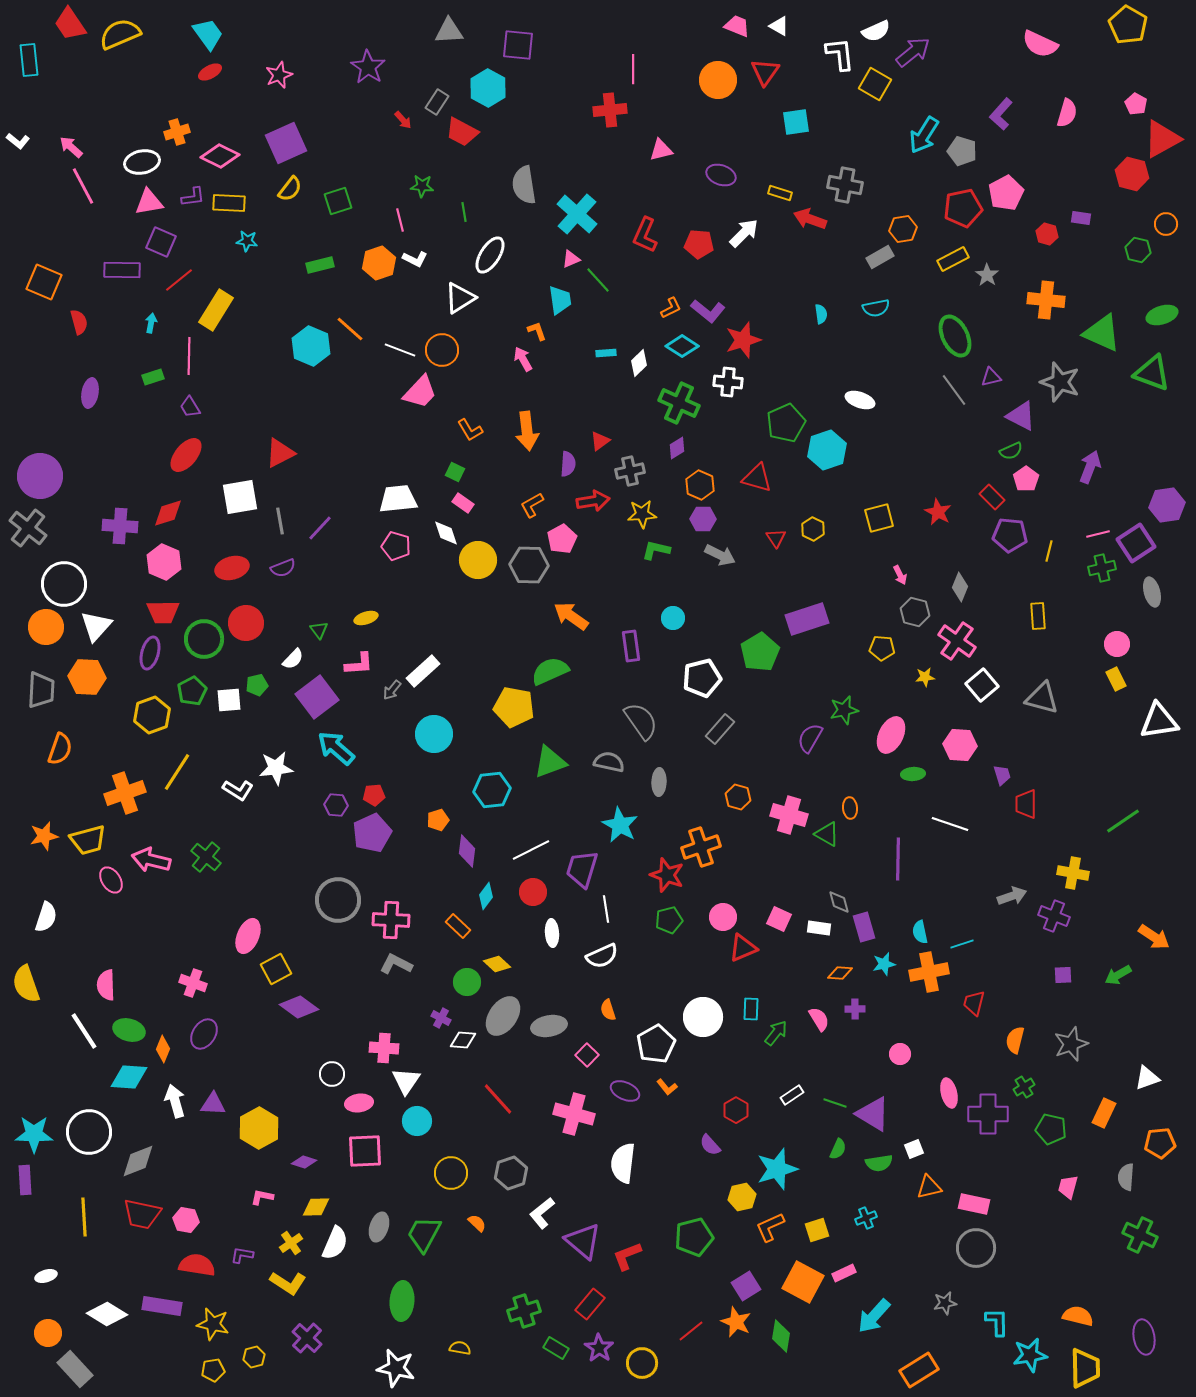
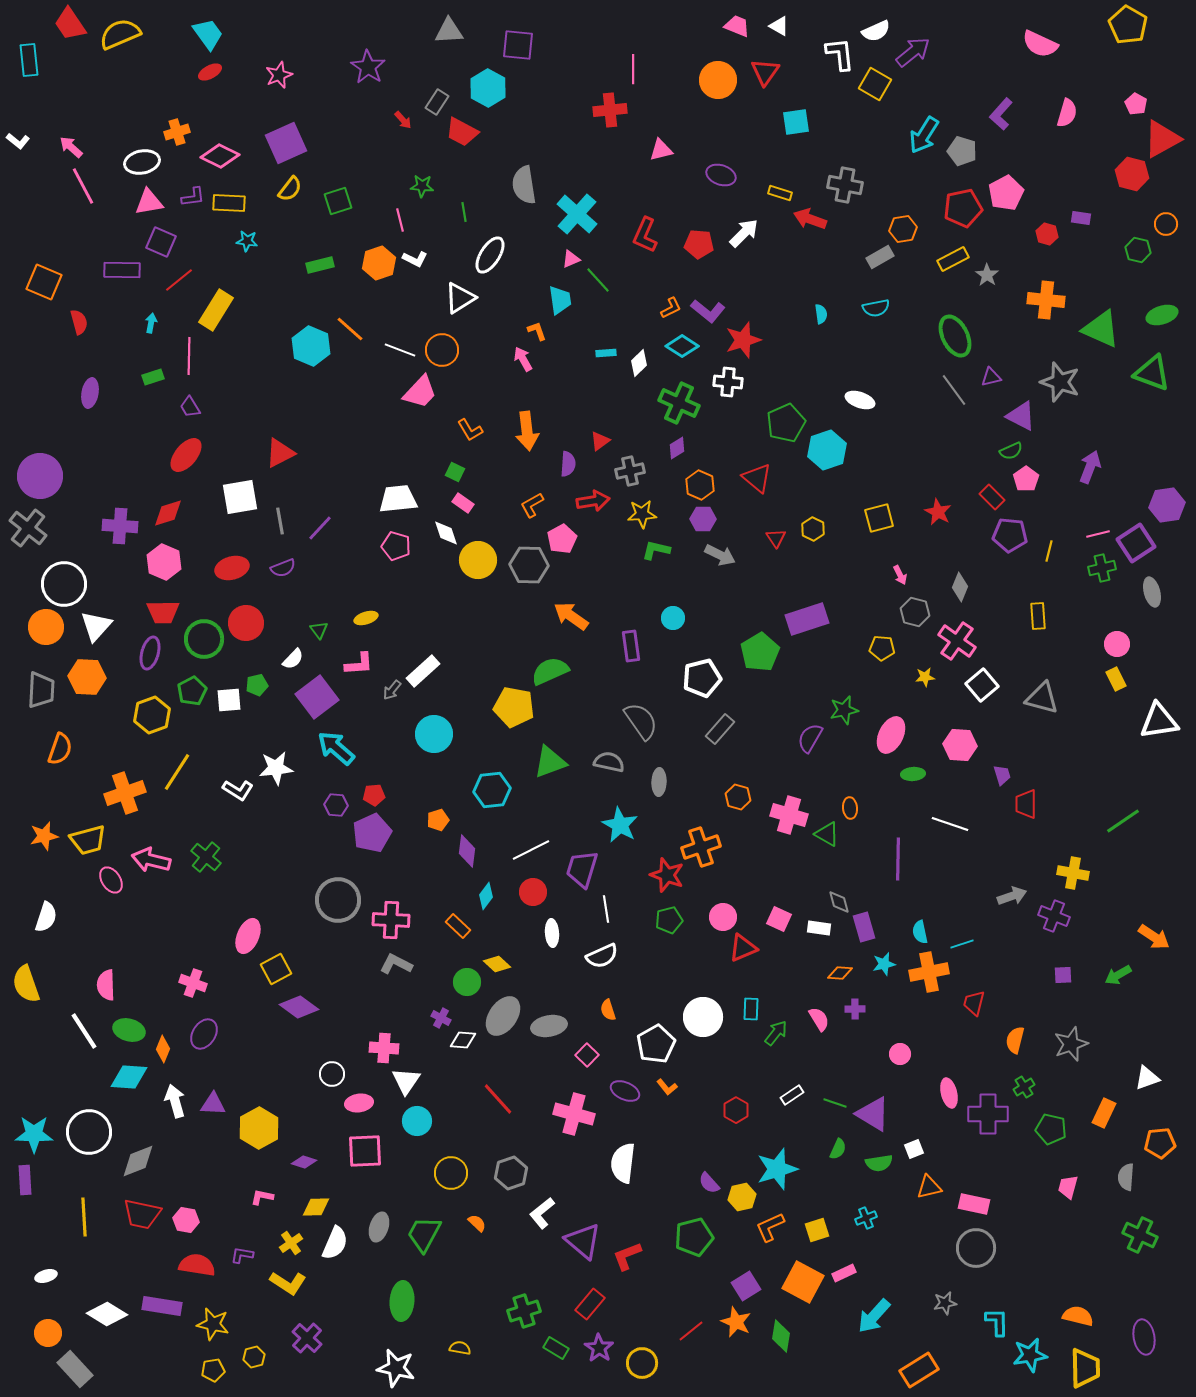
green triangle at (1102, 333): moved 1 px left, 4 px up
red triangle at (757, 478): rotated 24 degrees clockwise
purple semicircle at (710, 1145): moved 1 px left, 38 px down
